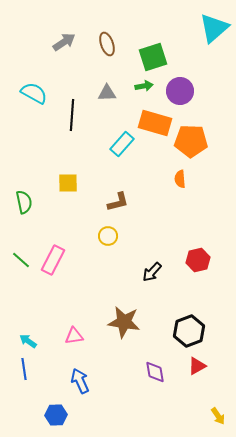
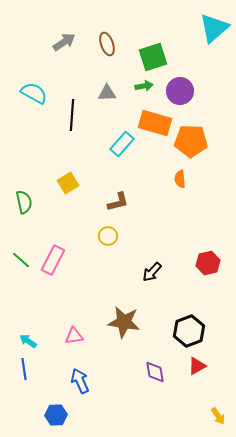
yellow square: rotated 30 degrees counterclockwise
red hexagon: moved 10 px right, 3 px down
